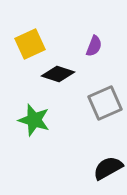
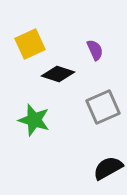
purple semicircle: moved 1 px right, 4 px down; rotated 45 degrees counterclockwise
gray square: moved 2 px left, 4 px down
